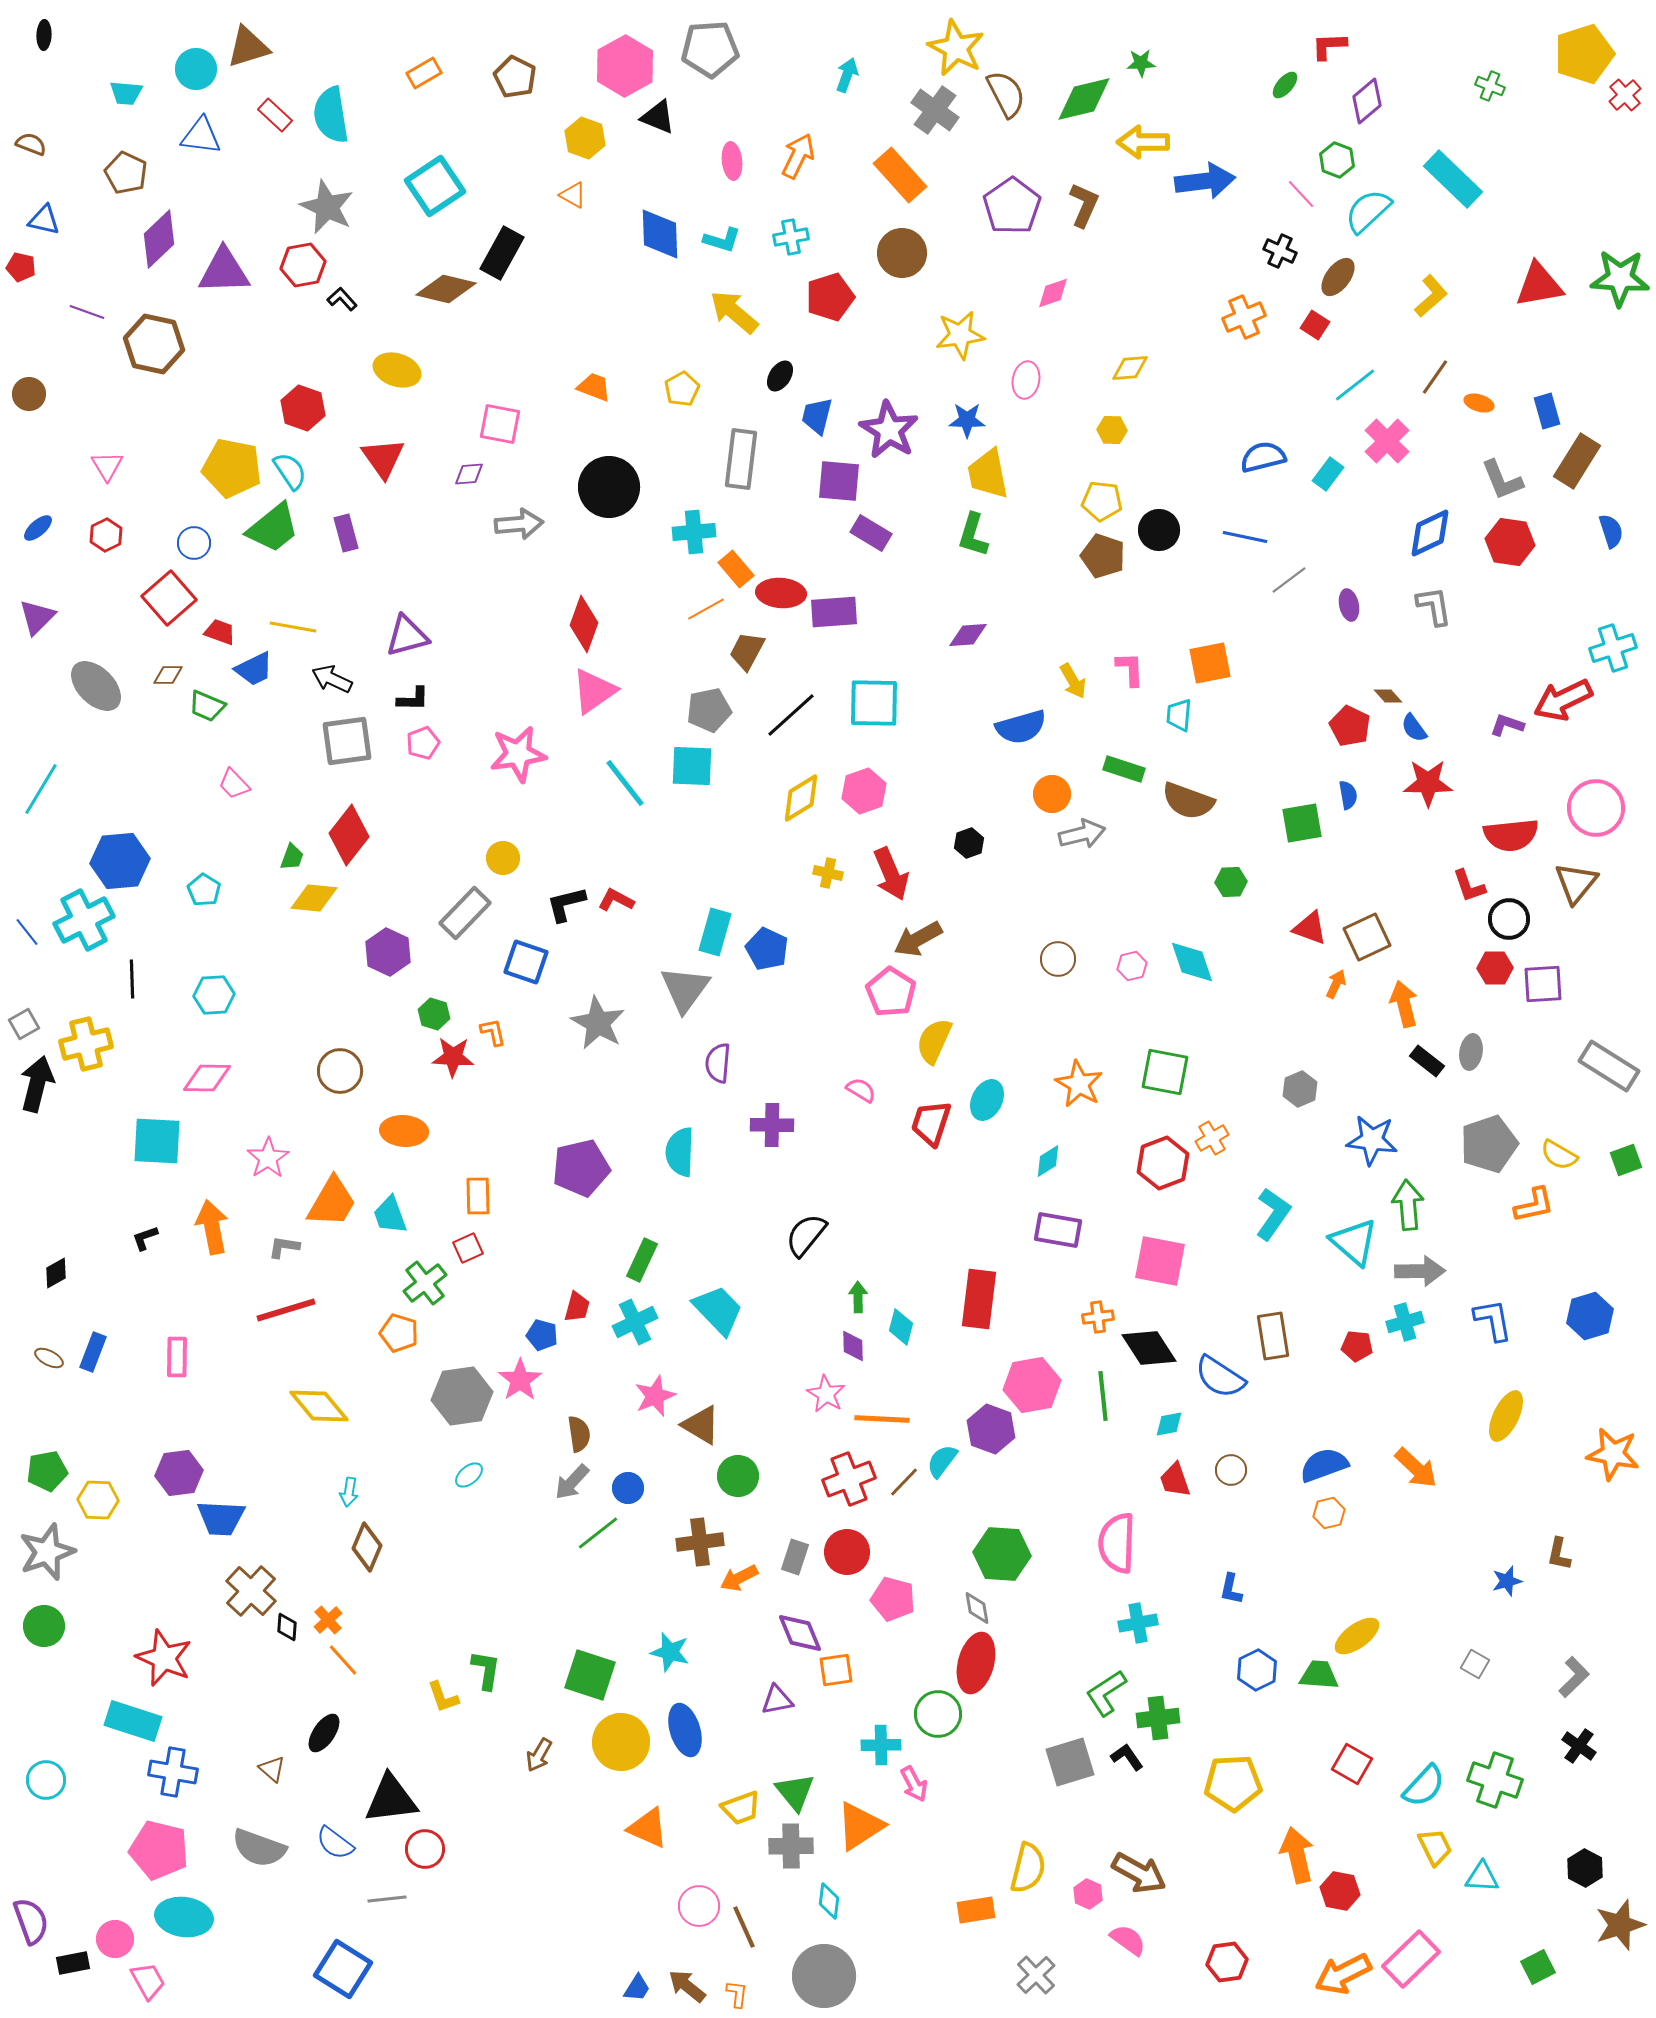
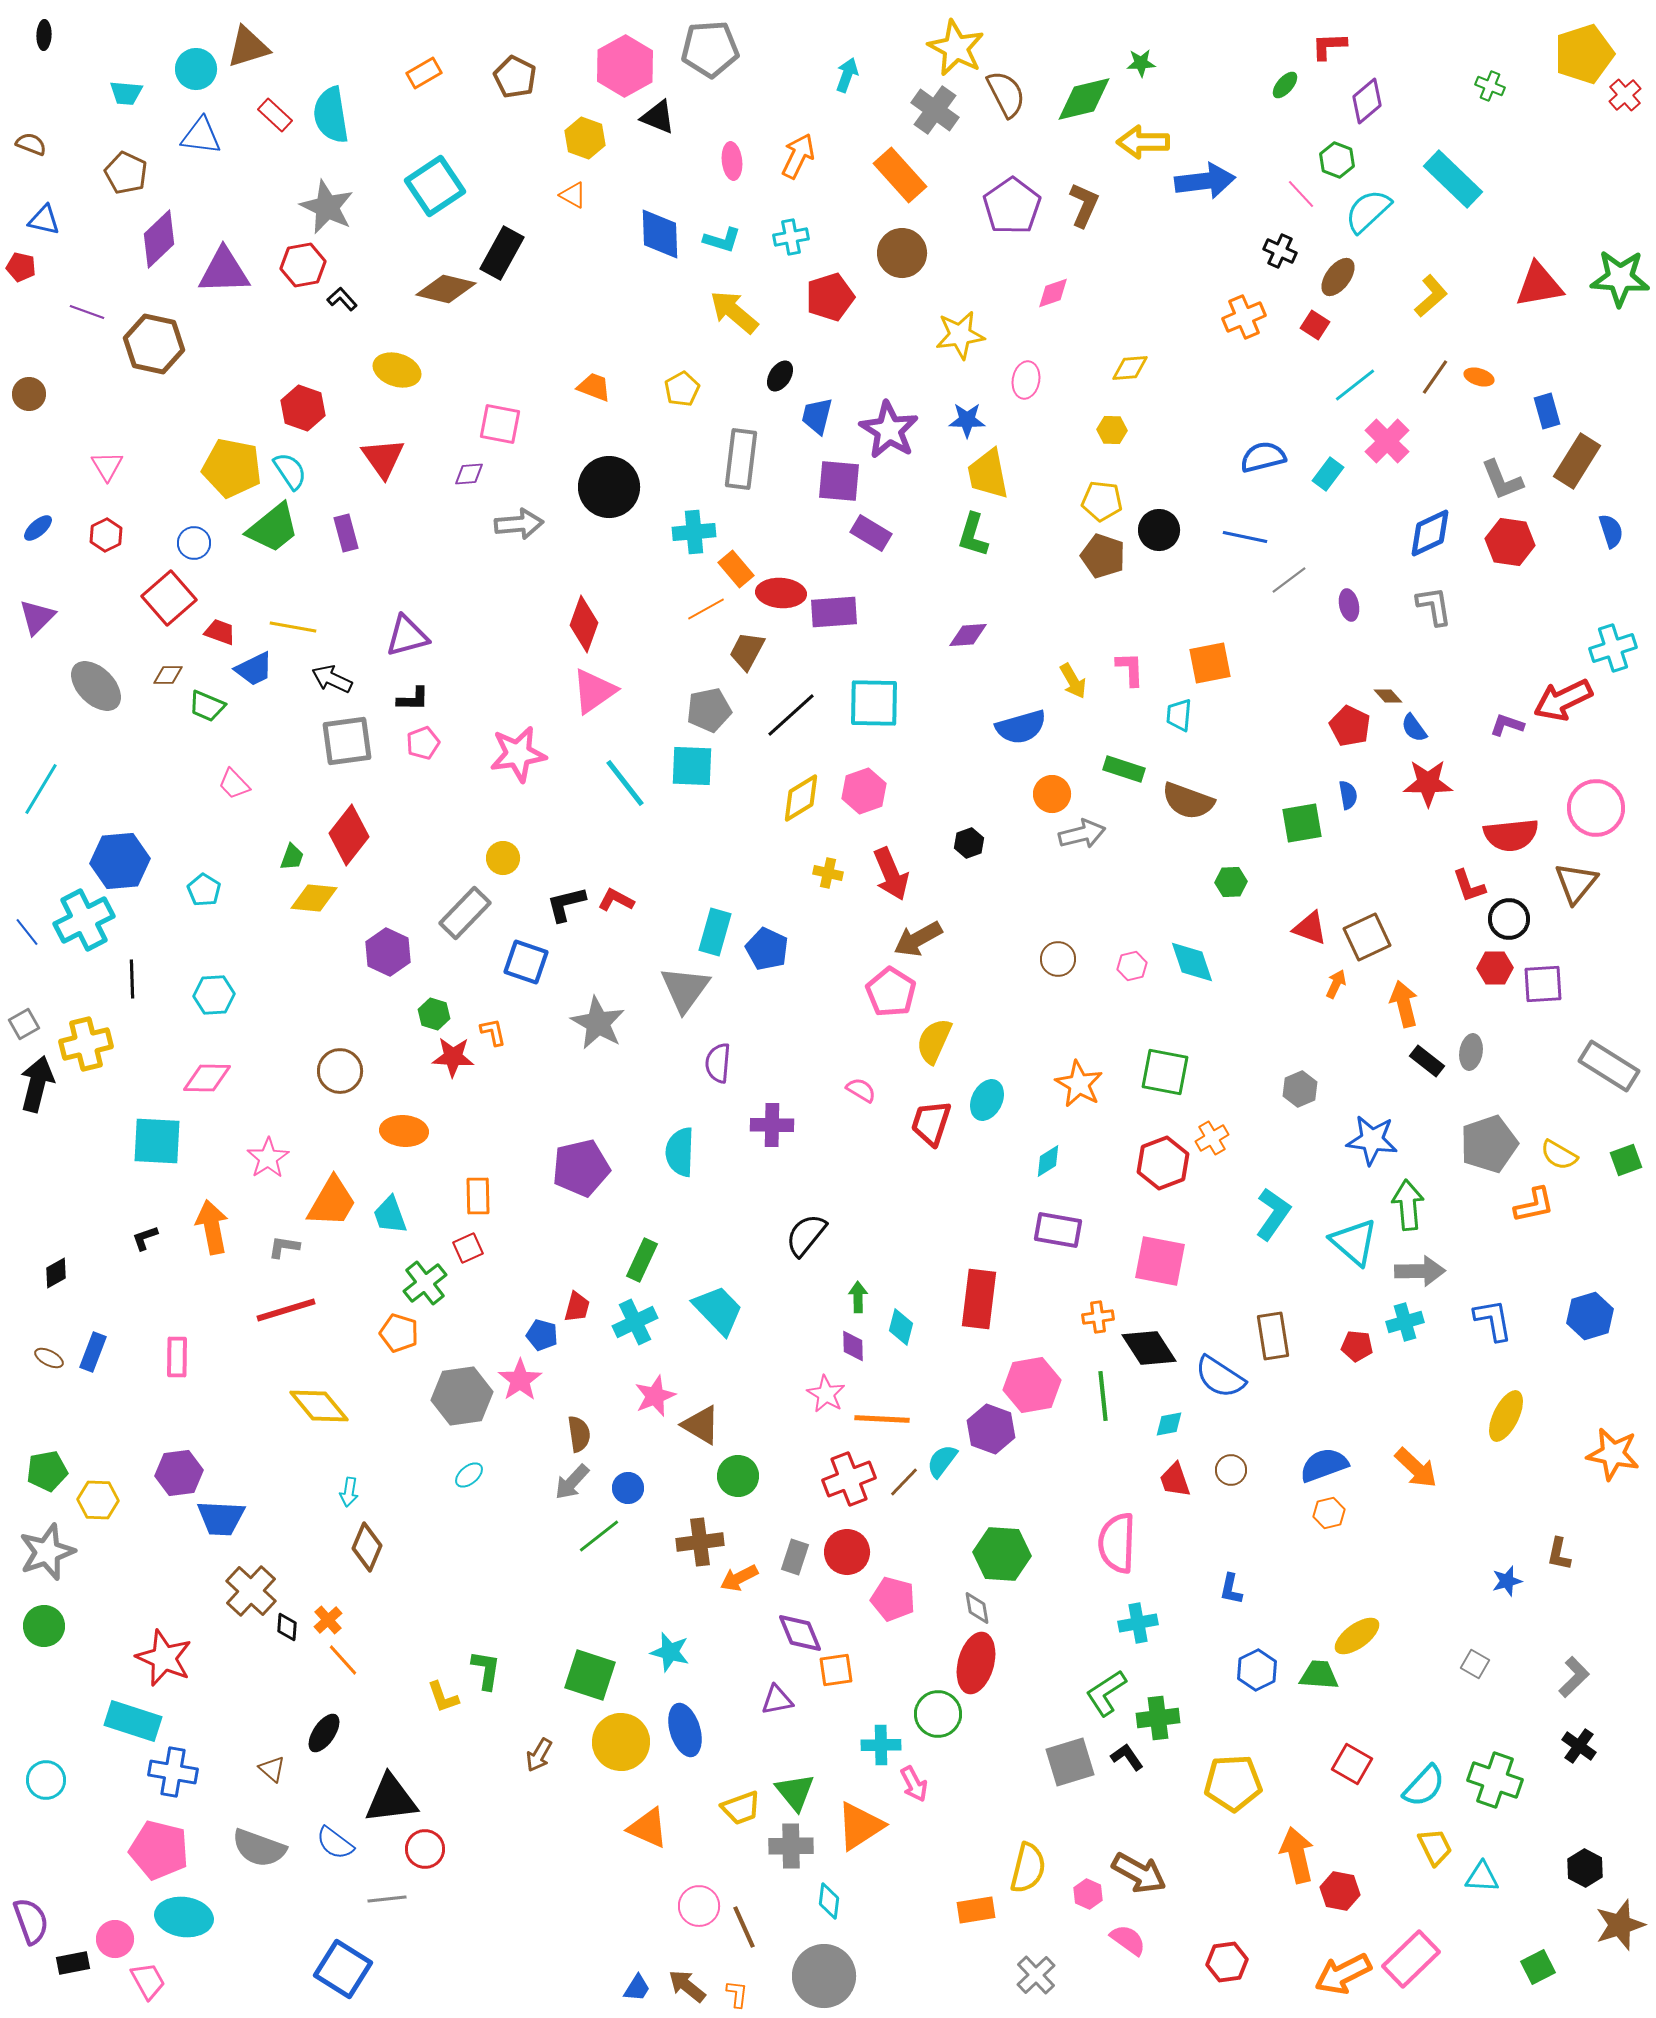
orange ellipse at (1479, 403): moved 26 px up
green line at (598, 1533): moved 1 px right, 3 px down
